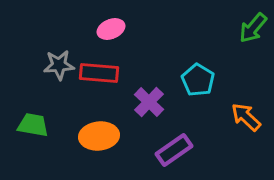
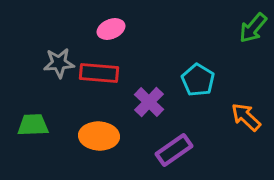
gray star: moved 2 px up
green trapezoid: rotated 12 degrees counterclockwise
orange ellipse: rotated 9 degrees clockwise
